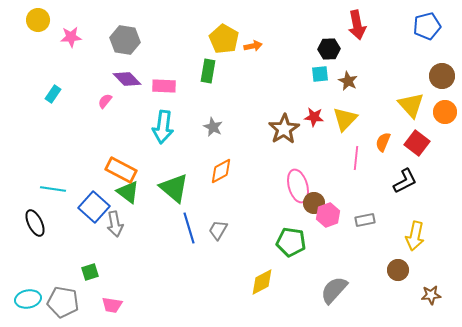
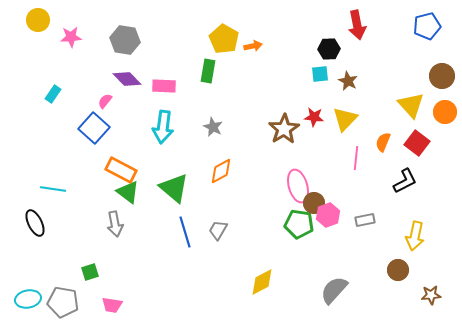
blue square at (94, 207): moved 79 px up
blue line at (189, 228): moved 4 px left, 4 px down
green pentagon at (291, 242): moved 8 px right, 18 px up
